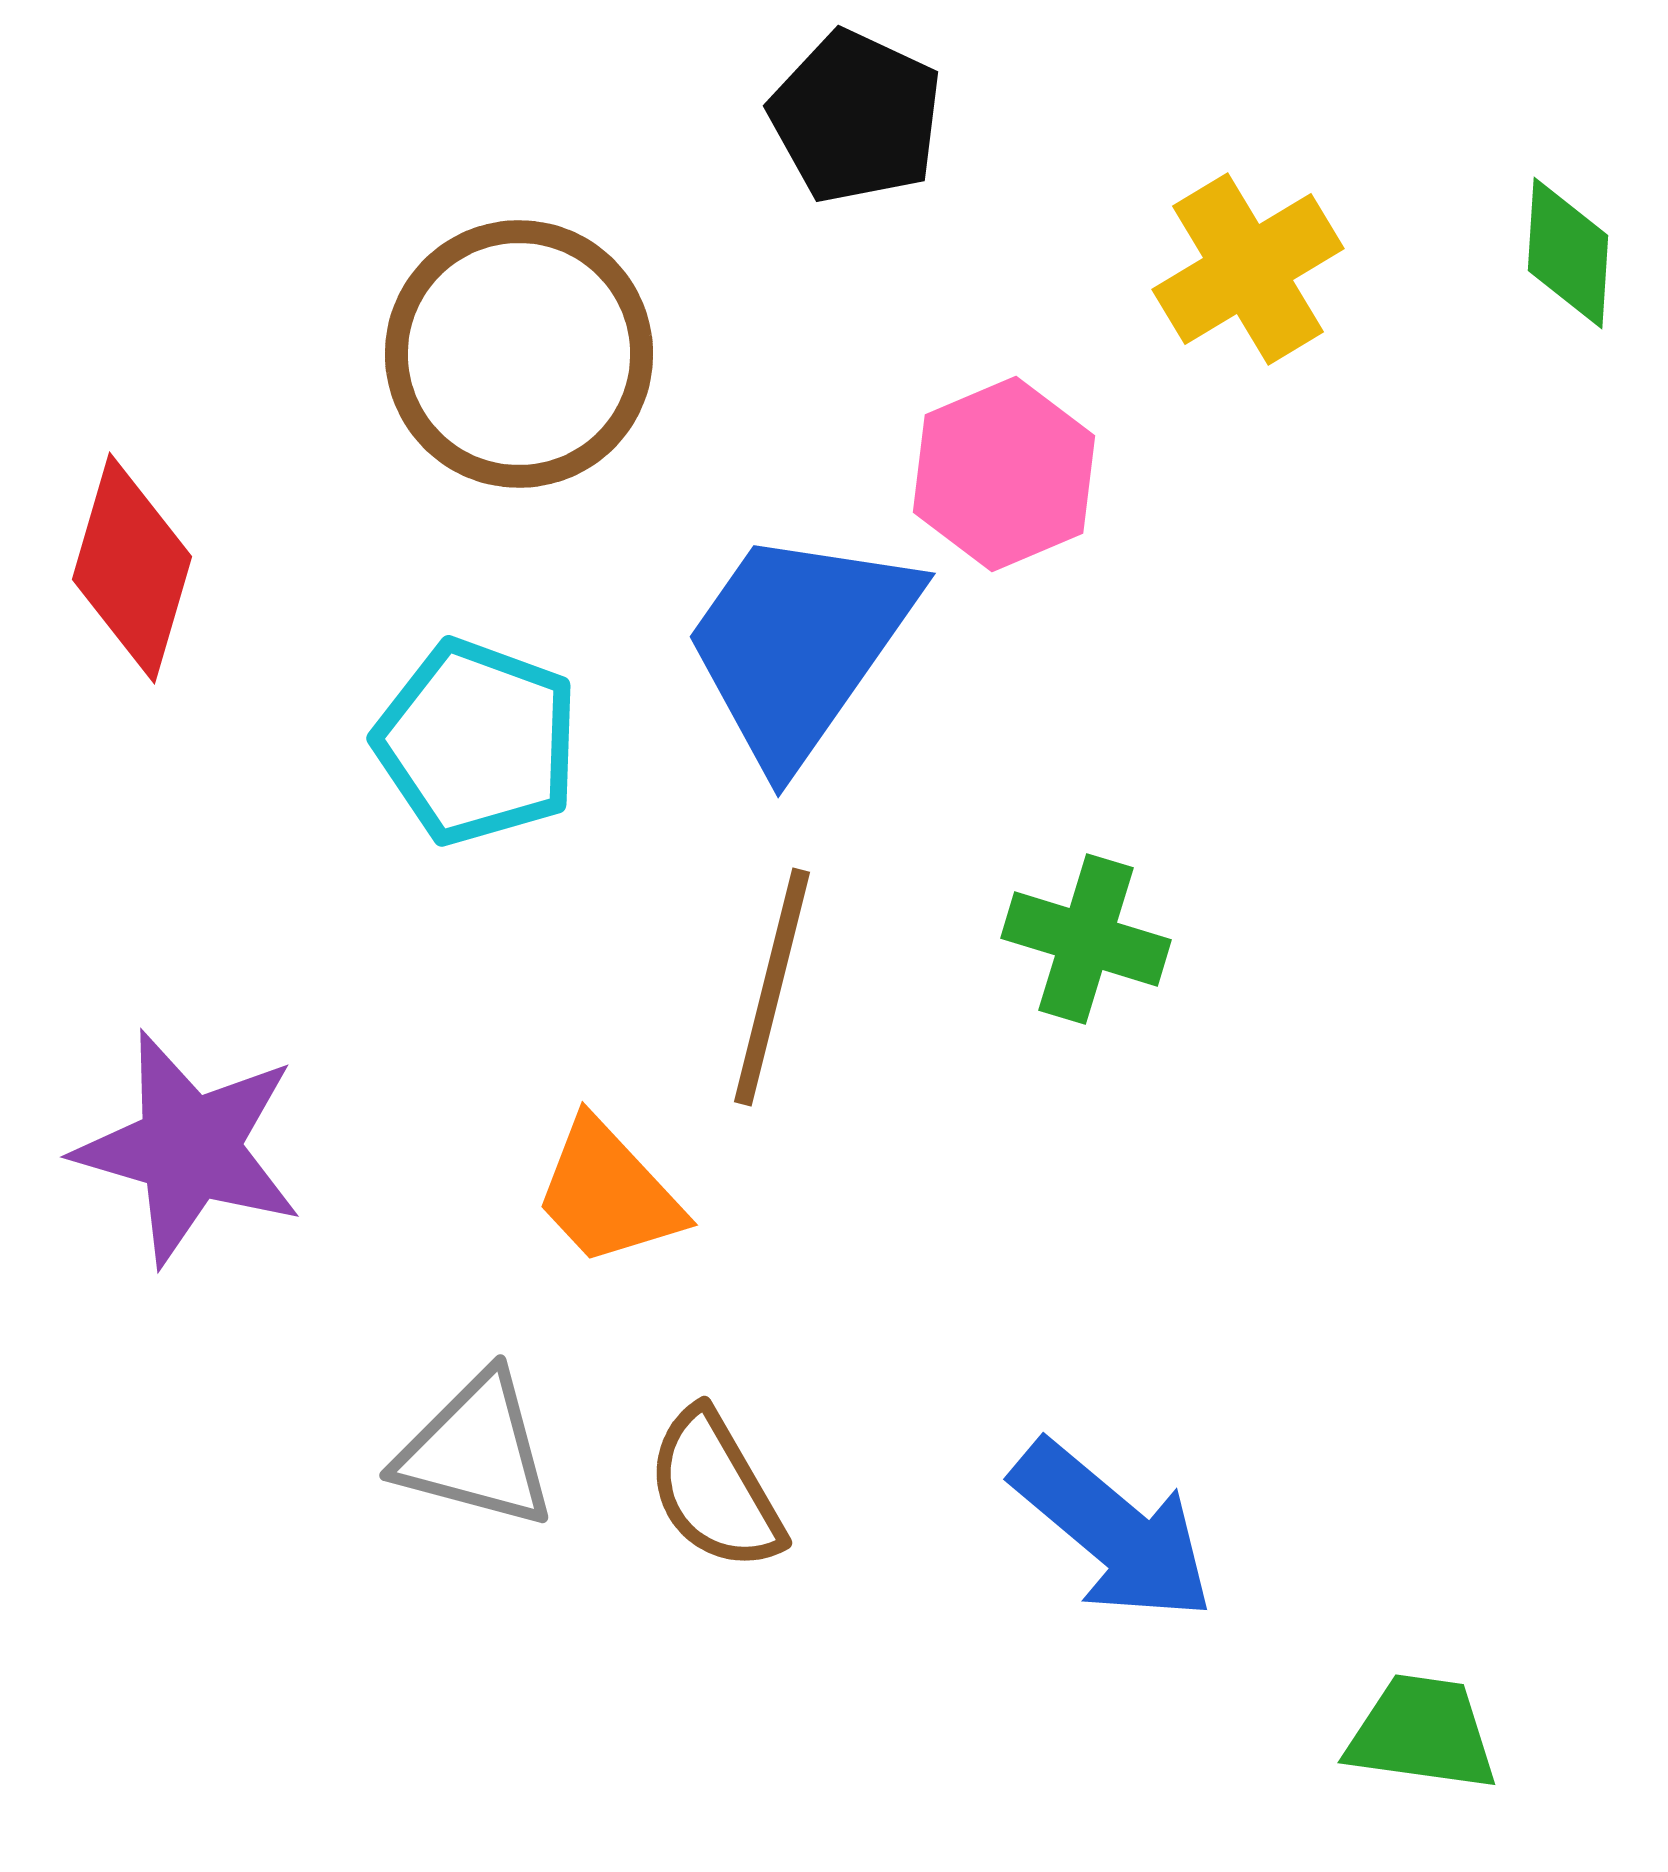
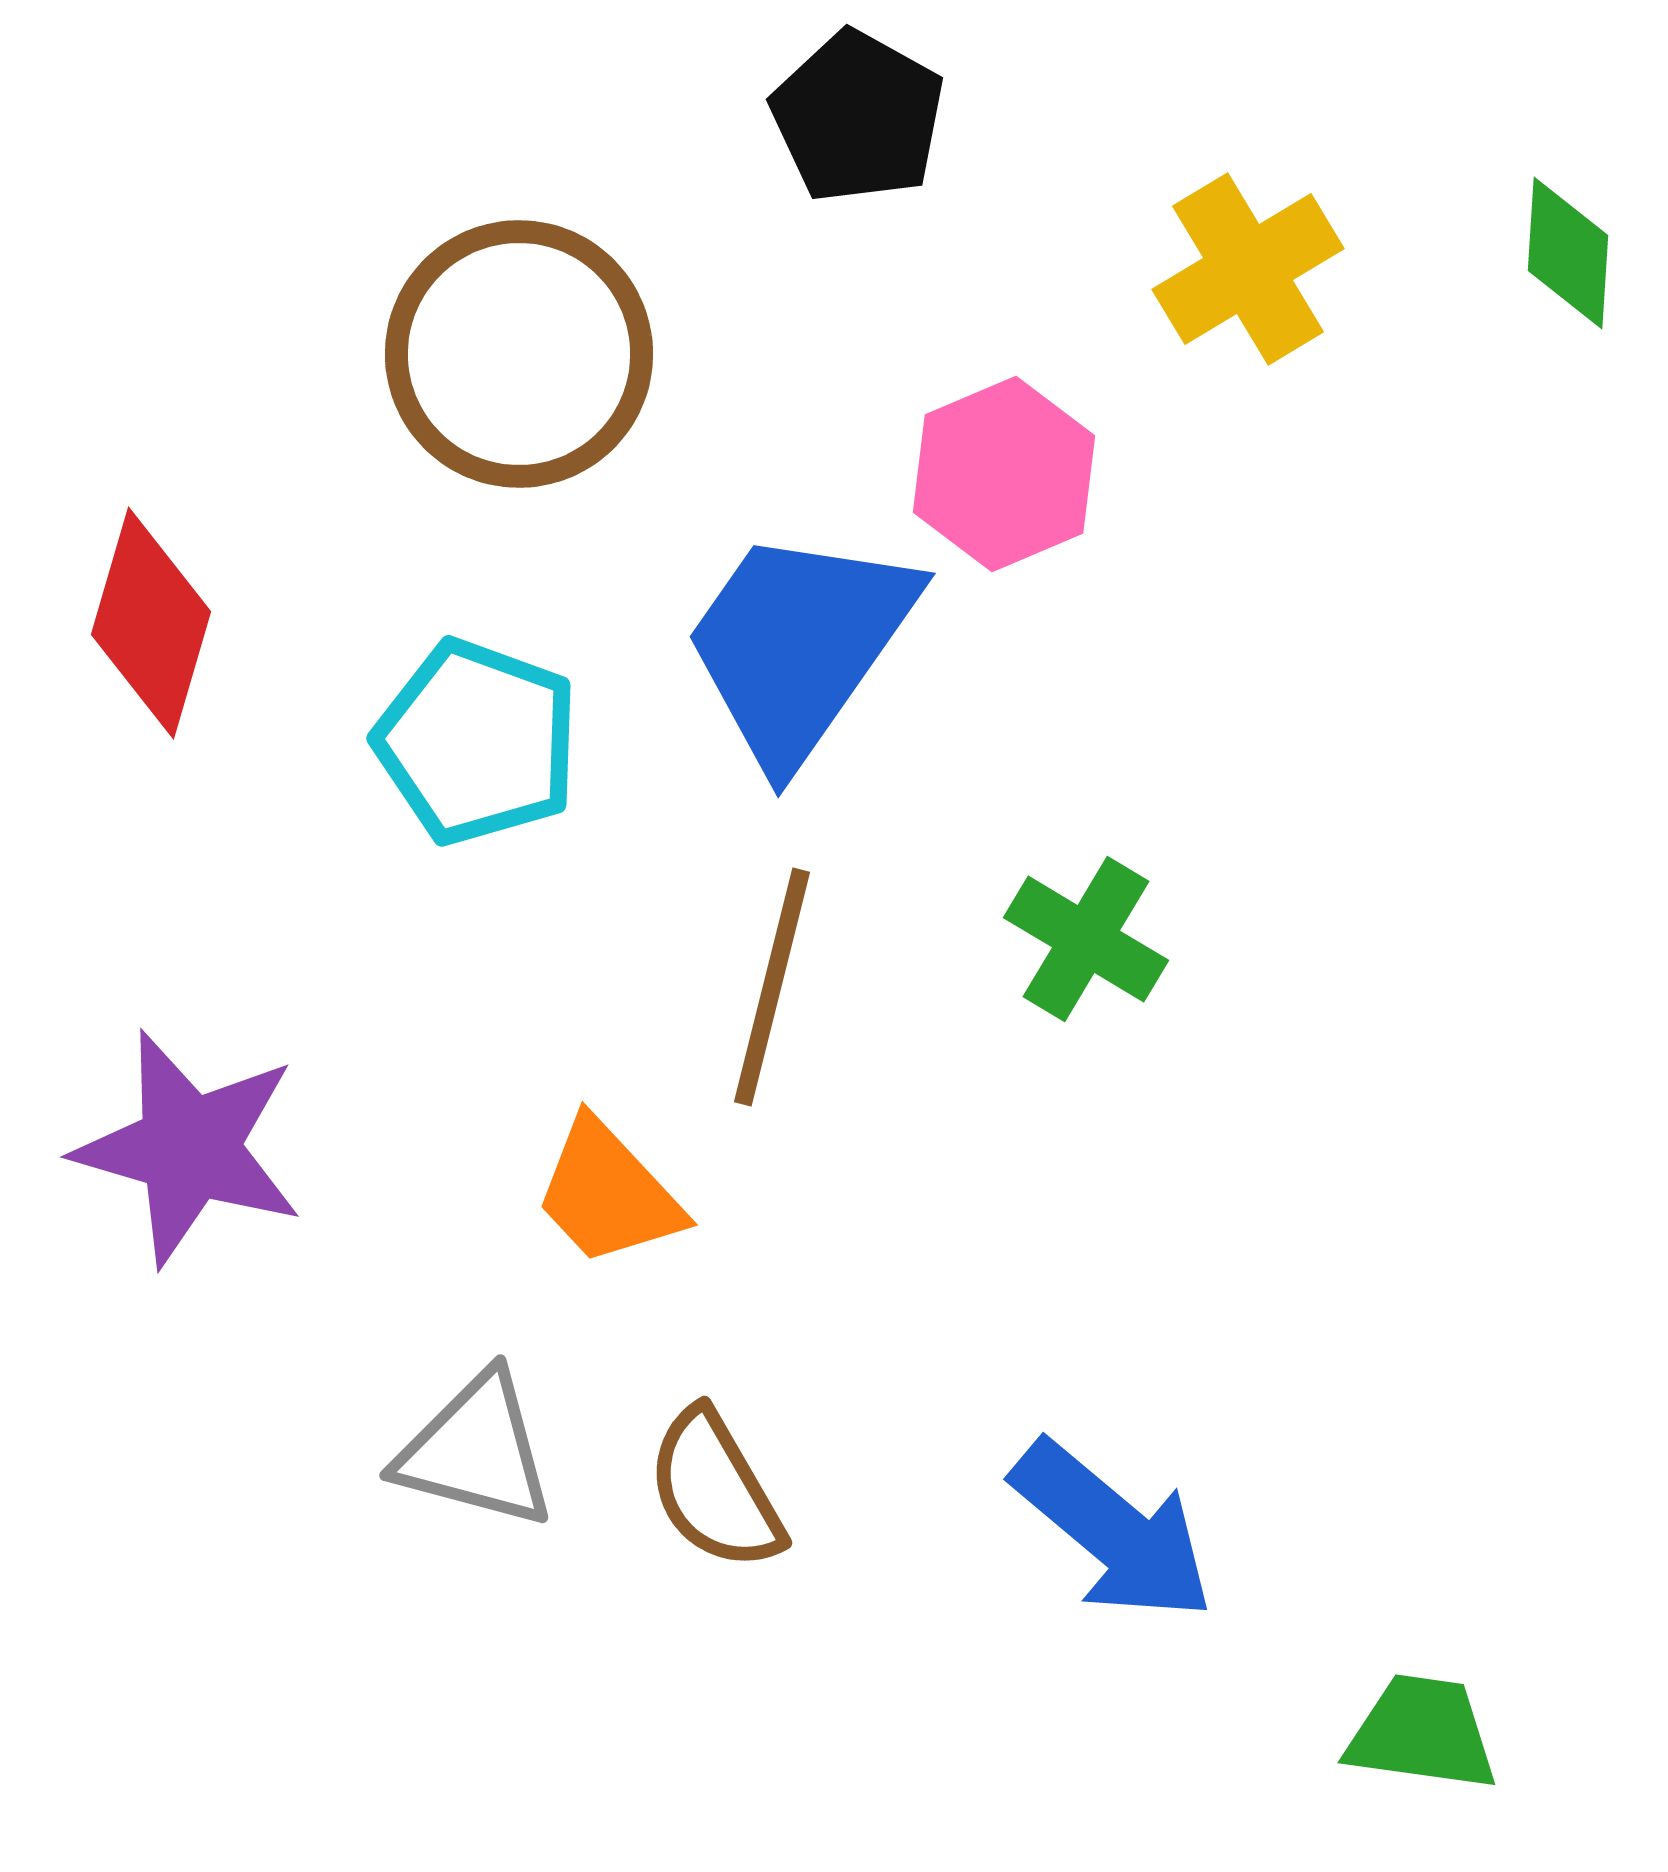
black pentagon: moved 2 px right; rotated 4 degrees clockwise
red diamond: moved 19 px right, 55 px down
green cross: rotated 14 degrees clockwise
